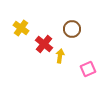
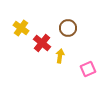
brown circle: moved 4 px left, 1 px up
red cross: moved 2 px left, 1 px up
